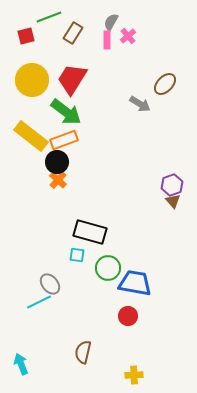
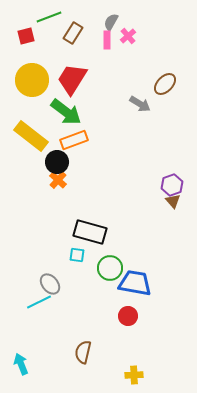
orange rectangle: moved 10 px right
green circle: moved 2 px right
